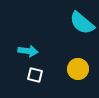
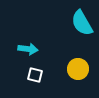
cyan semicircle: rotated 20 degrees clockwise
cyan arrow: moved 2 px up
